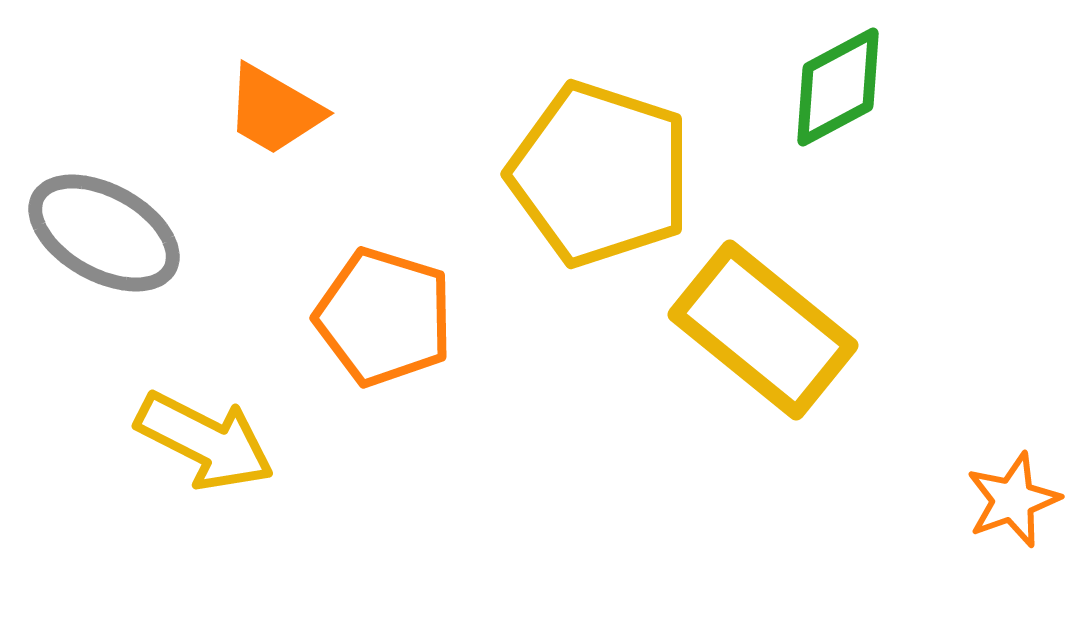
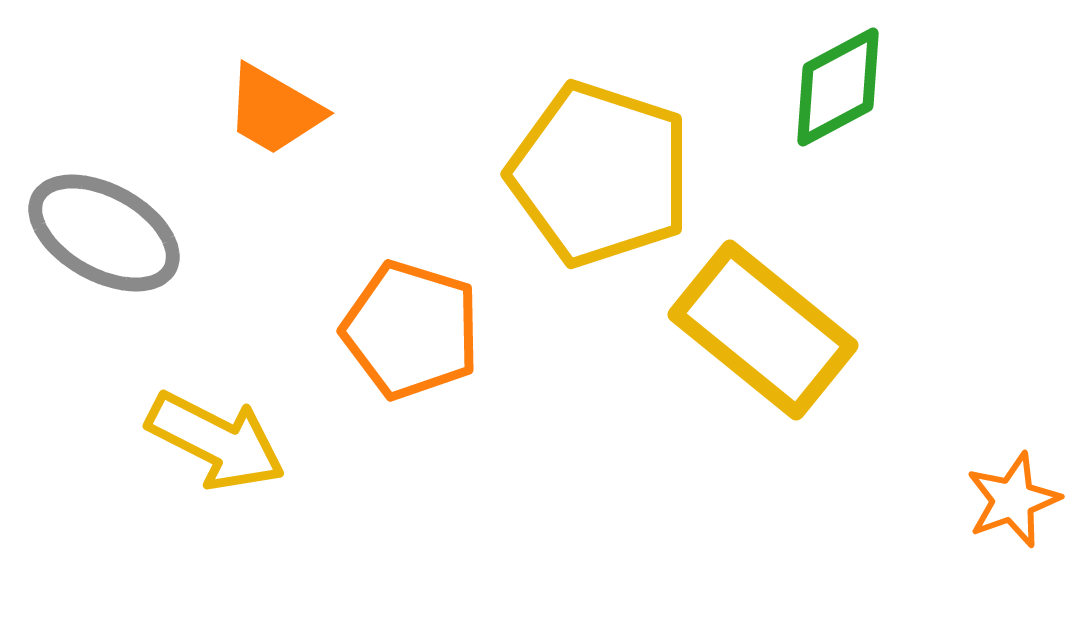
orange pentagon: moved 27 px right, 13 px down
yellow arrow: moved 11 px right
